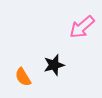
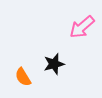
black star: moved 1 px up
